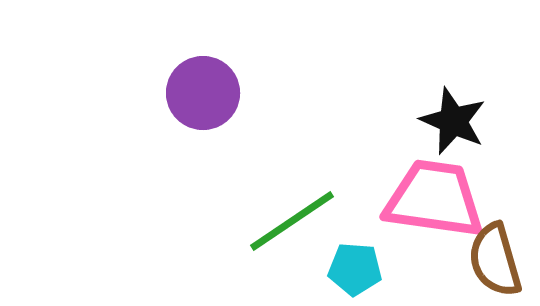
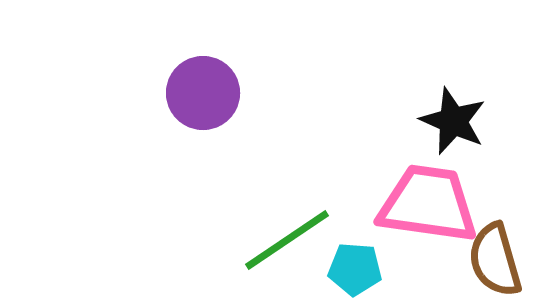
pink trapezoid: moved 6 px left, 5 px down
green line: moved 5 px left, 19 px down
